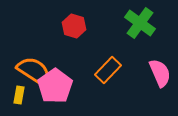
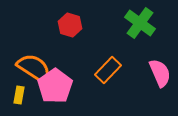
red hexagon: moved 4 px left, 1 px up
orange semicircle: moved 3 px up
